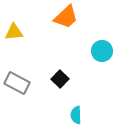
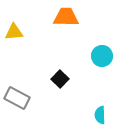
orange trapezoid: rotated 136 degrees counterclockwise
cyan circle: moved 5 px down
gray rectangle: moved 15 px down
cyan semicircle: moved 24 px right
